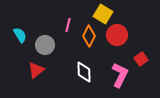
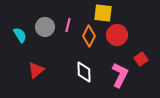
yellow square: moved 1 px up; rotated 24 degrees counterclockwise
gray circle: moved 18 px up
